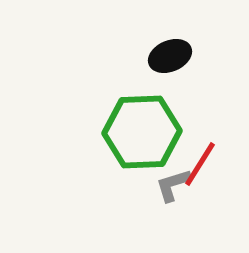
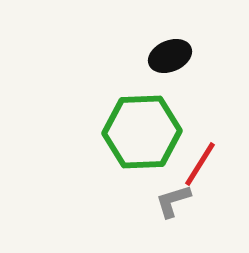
gray L-shape: moved 16 px down
